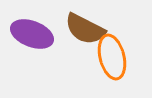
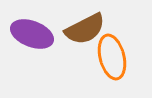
brown semicircle: rotated 54 degrees counterclockwise
